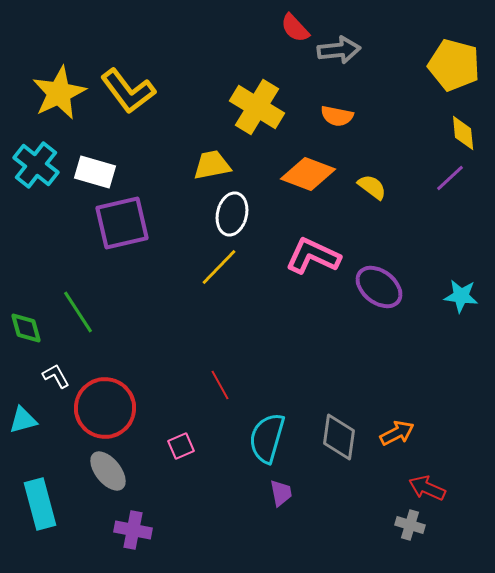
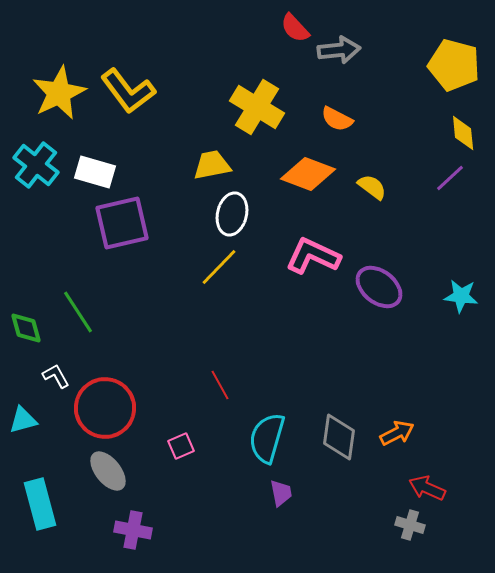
orange semicircle: moved 3 px down; rotated 16 degrees clockwise
